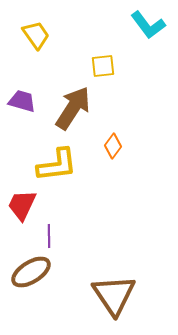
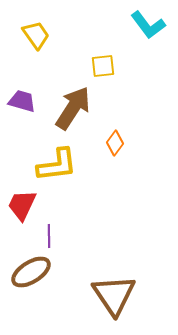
orange diamond: moved 2 px right, 3 px up
